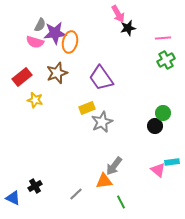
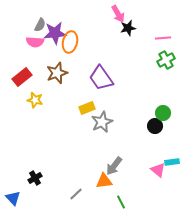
pink semicircle: rotated 12 degrees counterclockwise
black cross: moved 8 px up
blue triangle: rotated 21 degrees clockwise
